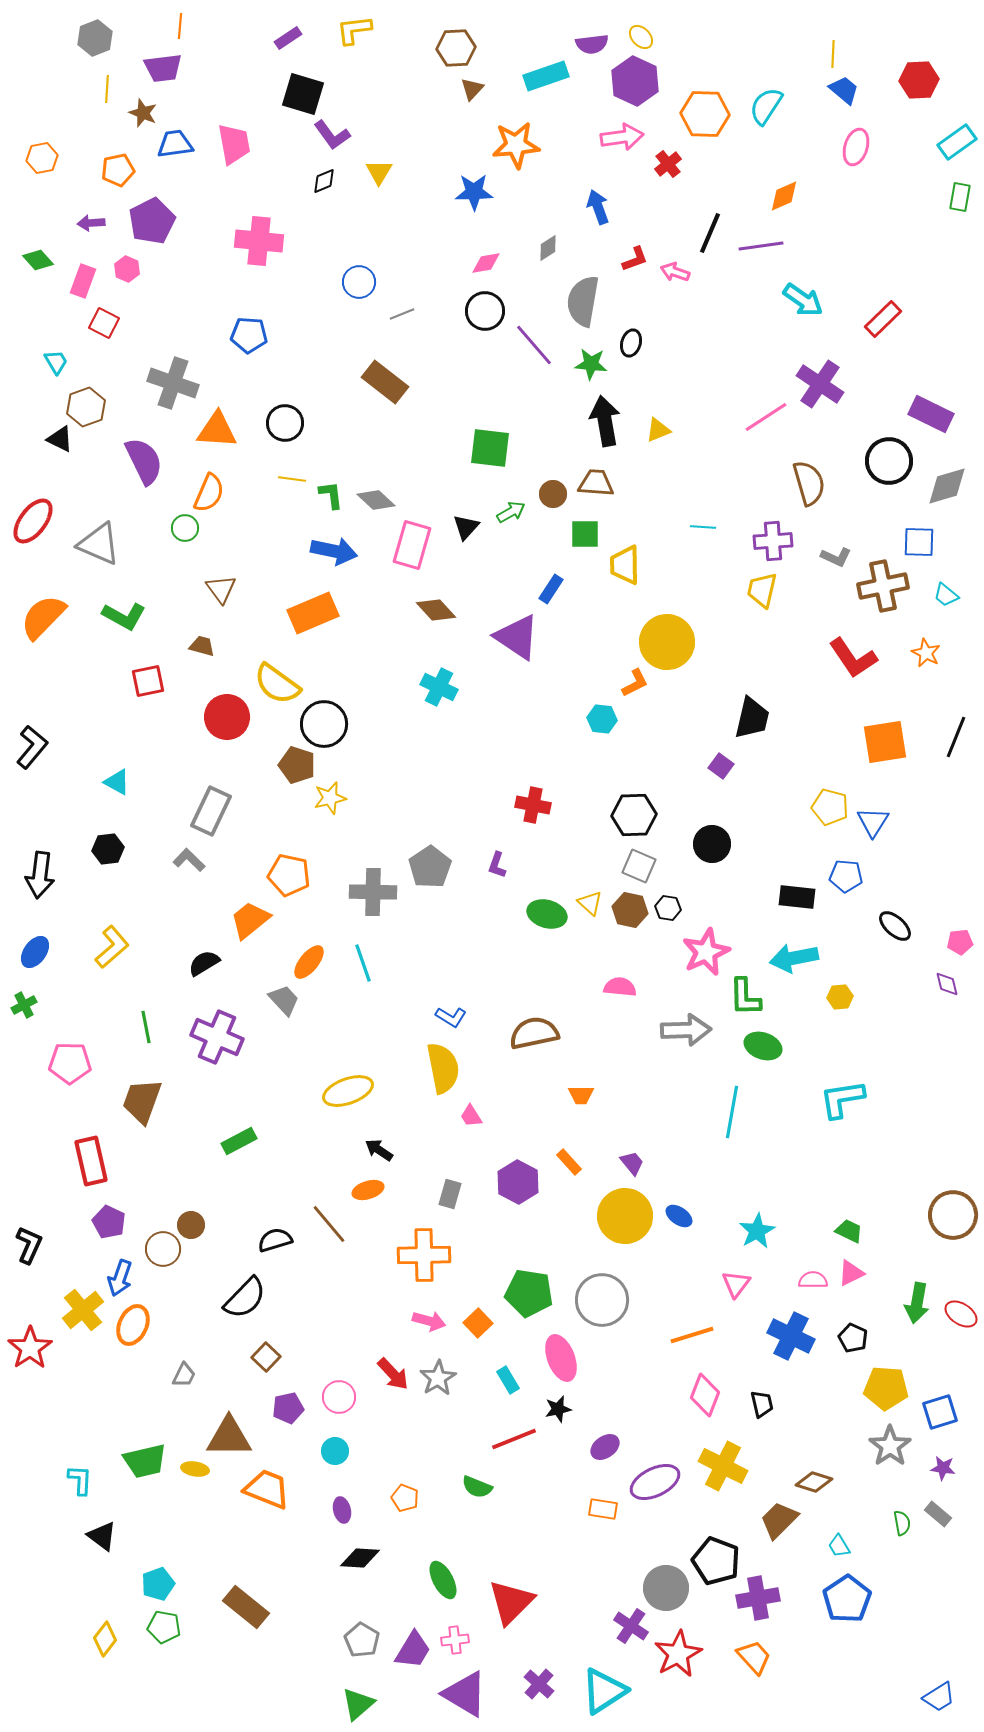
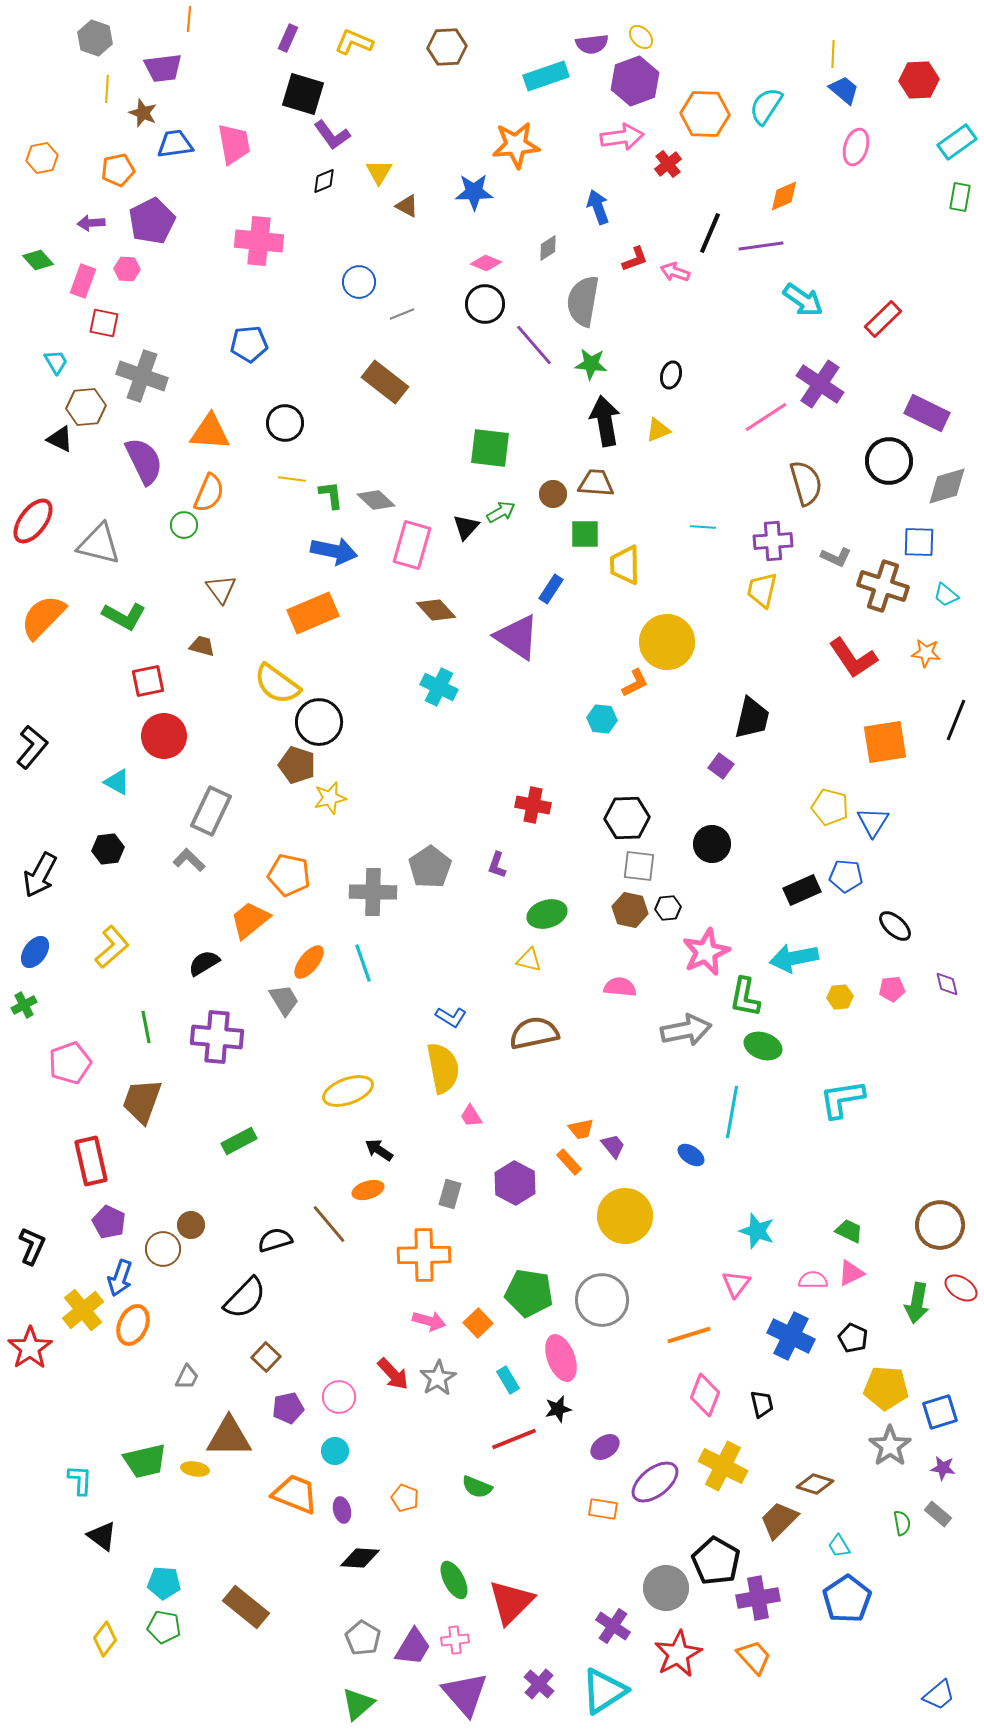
orange line at (180, 26): moved 9 px right, 7 px up
yellow L-shape at (354, 30): moved 12 px down; rotated 30 degrees clockwise
gray hexagon at (95, 38): rotated 20 degrees counterclockwise
purple rectangle at (288, 38): rotated 32 degrees counterclockwise
brown hexagon at (456, 48): moved 9 px left, 1 px up
purple hexagon at (635, 81): rotated 15 degrees clockwise
brown triangle at (472, 89): moved 65 px left, 117 px down; rotated 45 degrees counterclockwise
pink diamond at (486, 263): rotated 32 degrees clockwise
pink hexagon at (127, 269): rotated 20 degrees counterclockwise
black circle at (485, 311): moved 7 px up
red square at (104, 323): rotated 16 degrees counterclockwise
blue pentagon at (249, 335): moved 9 px down; rotated 9 degrees counterclockwise
black ellipse at (631, 343): moved 40 px right, 32 px down
gray cross at (173, 383): moved 31 px left, 7 px up
brown hexagon at (86, 407): rotated 15 degrees clockwise
purple rectangle at (931, 414): moved 4 px left, 1 px up
orange triangle at (217, 430): moved 7 px left, 2 px down
brown semicircle at (809, 483): moved 3 px left
green arrow at (511, 512): moved 10 px left
green circle at (185, 528): moved 1 px left, 3 px up
gray triangle at (99, 544): rotated 9 degrees counterclockwise
brown cross at (883, 586): rotated 30 degrees clockwise
orange star at (926, 653): rotated 20 degrees counterclockwise
red circle at (227, 717): moved 63 px left, 19 px down
black circle at (324, 724): moved 5 px left, 2 px up
black line at (956, 737): moved 17 px up
black hexagon at (634, 815): moved 7 px left, 3 px down
gray square at (639, 866): rotated 16 degrees counterclockwise
black arrow at (40, 875): rotated 21 degrees clockwise
black rectangle at (797, 897): moved 5 px right, 7 px up; rotated 30 degrees counterclockwise
yellow triangle at (590, 903): moved 61 px left, 57 px down; rotated 28 degrees counterclockwise
black hexagon at (668, 908): rotated 15 degrees counterclockwise
green ellipse at (547, 914): rotated 33 degrees counterclockwise
pink pentagon at (960, 942): moved 68 px left, 47 px down
green L-shape at (745, 997): rotated 12 degrees clockwise
gray trapezoid at (284, 1000): rotated 12 degrees clockwise
gray arrow at (686, 1030): rotated 9 degrees counterclockwise
purple cross at (217, 1037): rotated 18 degrees counterclockwise
pink pentagon at (70, 1063): rotated 21 degrees counterclockwise
orange trapezoid at (581, 1095): moved 34 px down; rotated 12 degrees counterclockwise
purple trapezoid at (632, 1163): moved 19 px left, 17 px up
purple hexagon at (518, 1182): moved 3 px left, 1 px down
brown circle at (953, 1215): moved 13 px left, 10 px down
blue ellipse at (679, 1216): moved 12 px right, 61 px up
cyan star at (757, 1231): rotated 24 degrees counterclockwise
black L-shape at (29, 1245): moved 3 px right, 1 px down
red ellipse at (961, 1314): moved 26 px up
orange line at (692, 1335): moved 3 px left
gray trapezoid at (184, 1375): moved 3 px right, 2 px down
purple ellipse at (655, 1482): rotated 12 degrees counterclockwise
brown diamond at (814, 1482): moved 1 px right, 2 px down
orange trapezoid at (267, 1489): moved 28 px right, 5 px down
black pentagon at (716, 1561): rotated 9 degrees clockwise
green ellipse at (443, 1580): moved 11 px right
cyan pentagon at (158, 1584): moved 6 px right, 1 px up; rotated 24 degrees clockwise
purple cross at (631, 1626): moved 18 px left
gray pentagon at (362, 1640): moved 1 px right, 2 px up
purple trapezoid at (413, 1650): moved 3 px up
purple triangle at (465, 1694): rotated 18 degrees clockwise
blue trapezoid at (939, 1697): moved 2 px up; rotated 8 degrees counterclockwise
